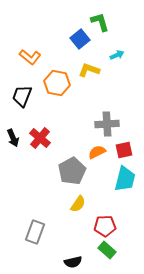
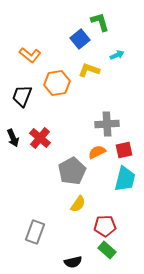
orange L-shape: moved 2 px up
orange hexagon: rotated 20 degrees counterclockwise
